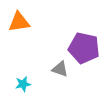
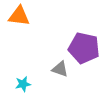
orange triangle: moved 6 px up; rotated 15 degrees clockwise
